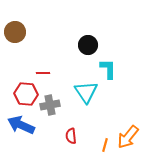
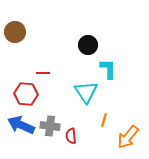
gray cross: moved 21 px down; rotated 18 degrees clockwise
orange line: moved 1 px left, 25 px up
